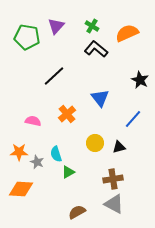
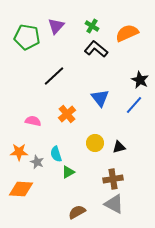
blue line: moved 1 px right, 14 px up
